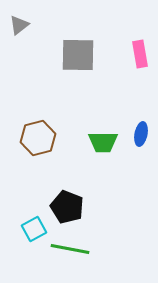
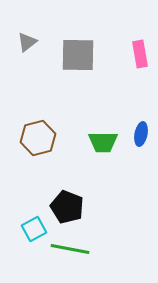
gray triangle: moved 8 px right, 17 px down
